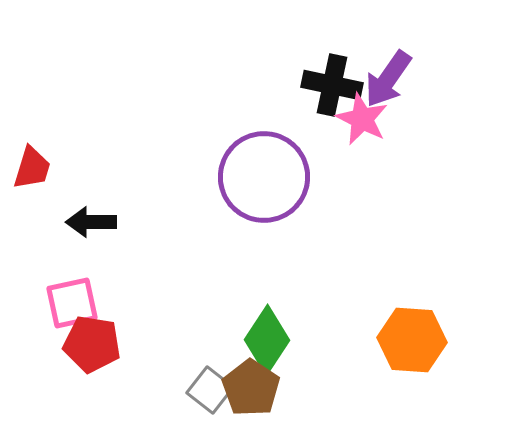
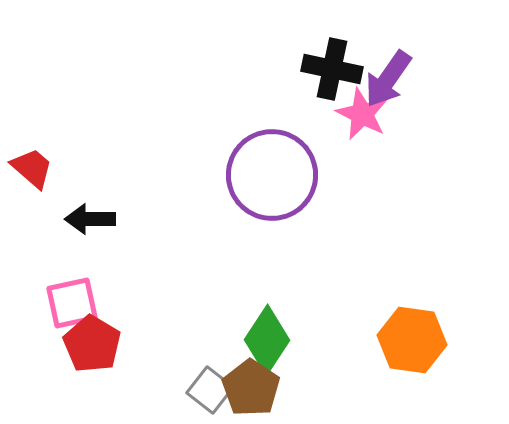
black cross: moved 16 px up
pink star: moved 5 px up
red trapezoid: rotated 66 degrees counterclockwise
purple circle: moved 8 px right, 2 px up
black arrow: moved 1 px left, 3 px up
orange hexagon: rotated 4 degrees clockwise
red pentagon: rotated 22 degrees clockwise
